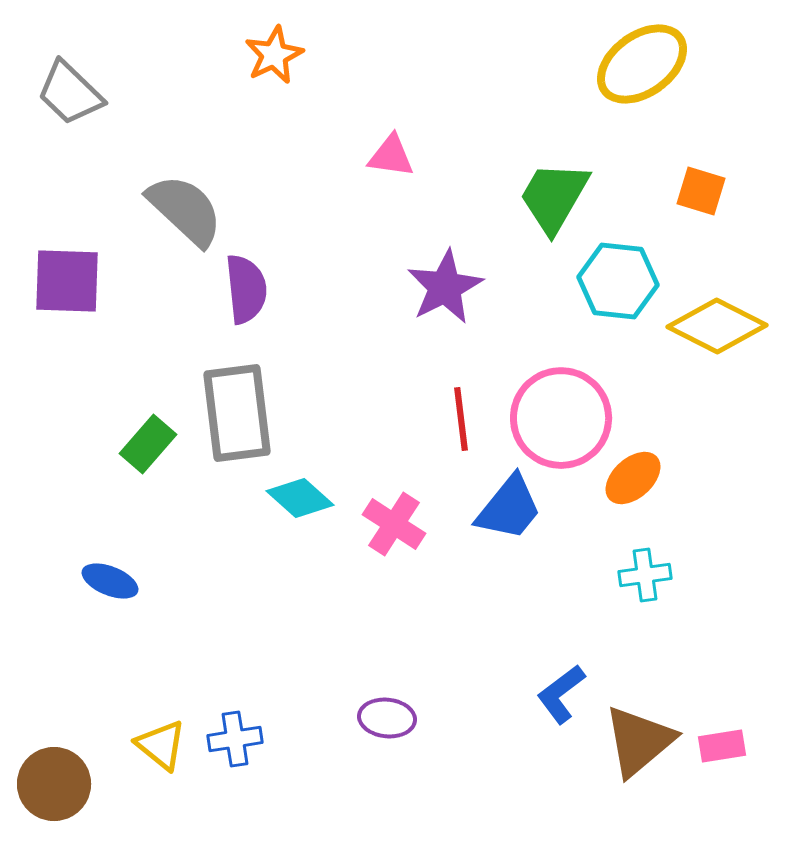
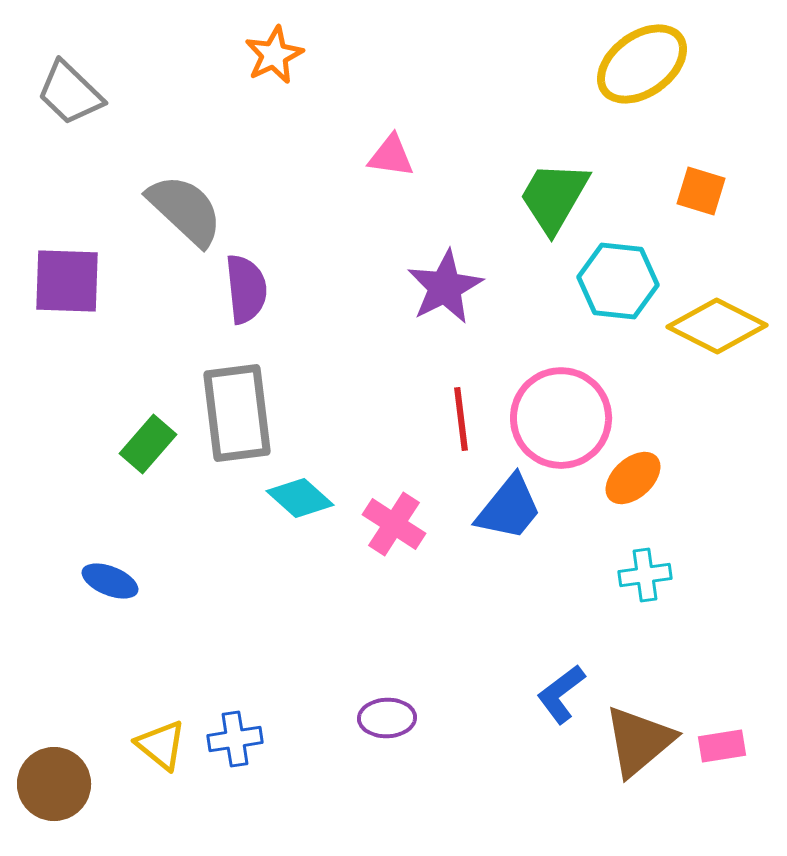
purple ellipse: rotated 8 degrees counterclockwise
